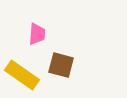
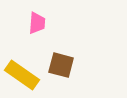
pink trapezoid: moved 11 px up
